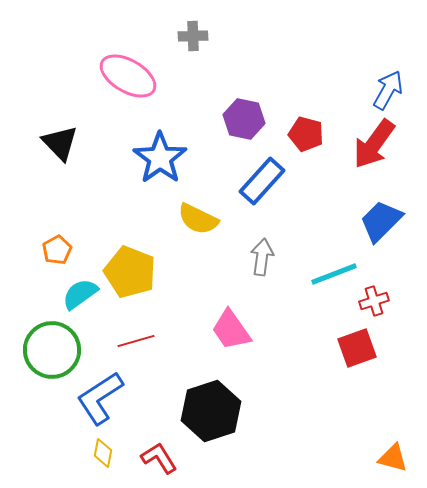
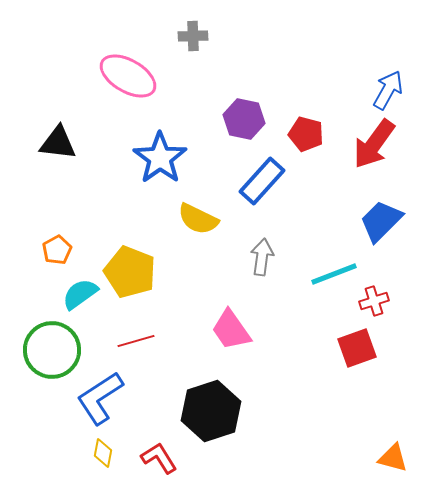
black triangle: moved 2 px left; rotated 39 degrees counterclockwise
